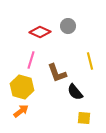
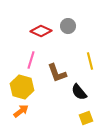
red diamond: moved 1 px right, 1 px up
black semicircle: moved 4 px right
yellow square: moved 2 px right; rotated 24 degrees counterclockwise
